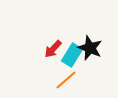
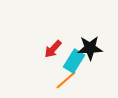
black star: rotated 25 degrees counterclockwise
cyan rectangle: moved 2 px right, 6 px down
